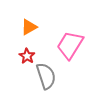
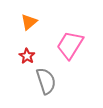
orange triangle: moved 5 px up; rotated 12 degrees counterclockwise
gray semicircle: moved 5 px down
